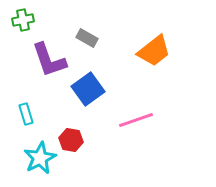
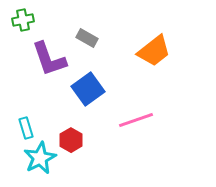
purple L-shape: moved 1 px up
cyan rectangle: moved 14 px down
red hexagon: rotated 20 degrees clockwise
